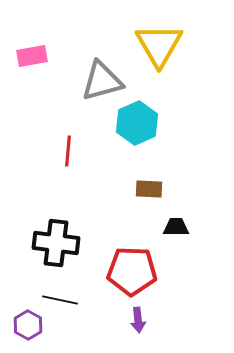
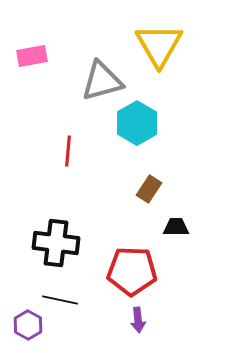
cyan hexagon: rotated 6 degrees counterclockwise
brown rectangle: rotated 60 degrees counterclockwise
